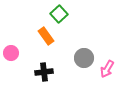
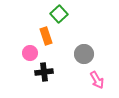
orange rectangle: rotated 18 degrees clockwise
pink circle: moved 19 px right
gray circle: moved 4 px up
pink arrow: moved 10 px left, 11 px down; rotated 60 degrees counterclockwise
